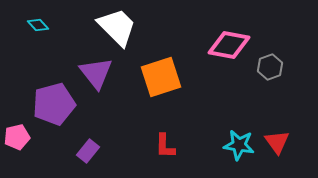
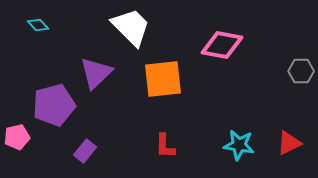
white trapezoid: moved 14 px right
pink diamond: moved 7 px left
gray hexagon: moved 31 px right, 4 px down; rotated 20 degrees clockwise
purple triangle: rotated 24 degrees clockwise
orange square: moved 2 px right, 2 px down; rotated 12 degrees clockwise
purple pentagon: moved 1 px down
red triangle: moved 12 px right, 1 px down; rotated 40 degrees clockwise
purple rectangle: moved 3 px left
